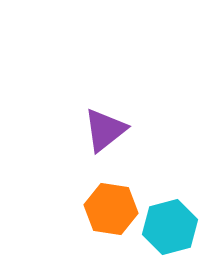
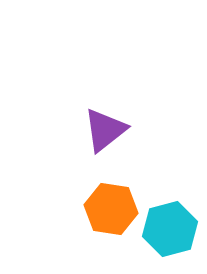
cyan hexagon: moved 2 px down
